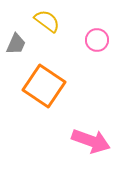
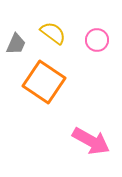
yellow semicircle: moved 6 px right, 12 px down
orange square: moved 4 px up
pink arrow: rotated 9 degrees clockwise
